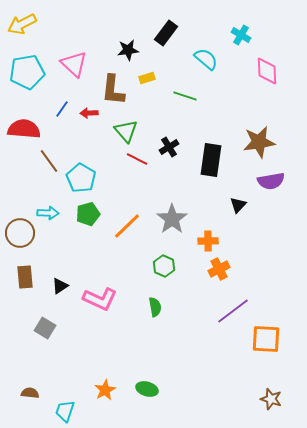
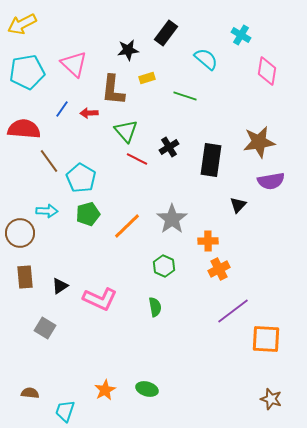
pink diamond at (267, 71): rotated 12 degrees clockwise
cyan arrow at (48, 213): moved 1 px left, 2 px up
